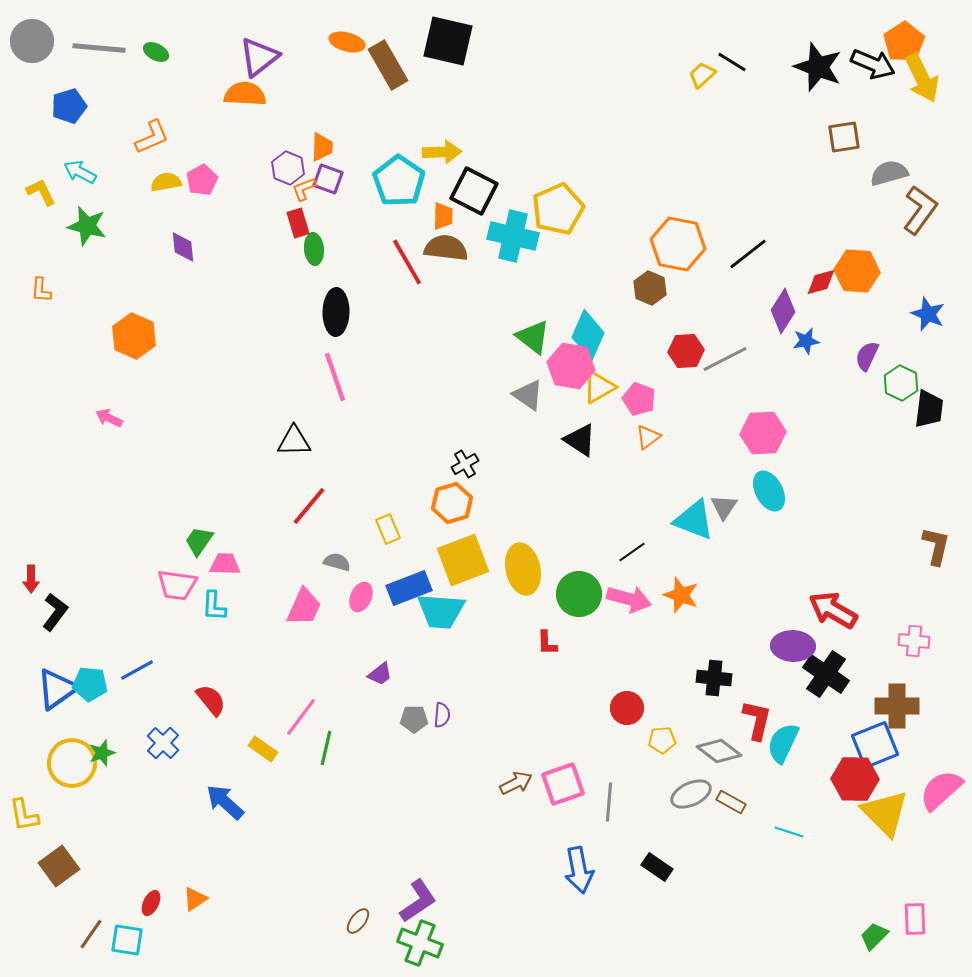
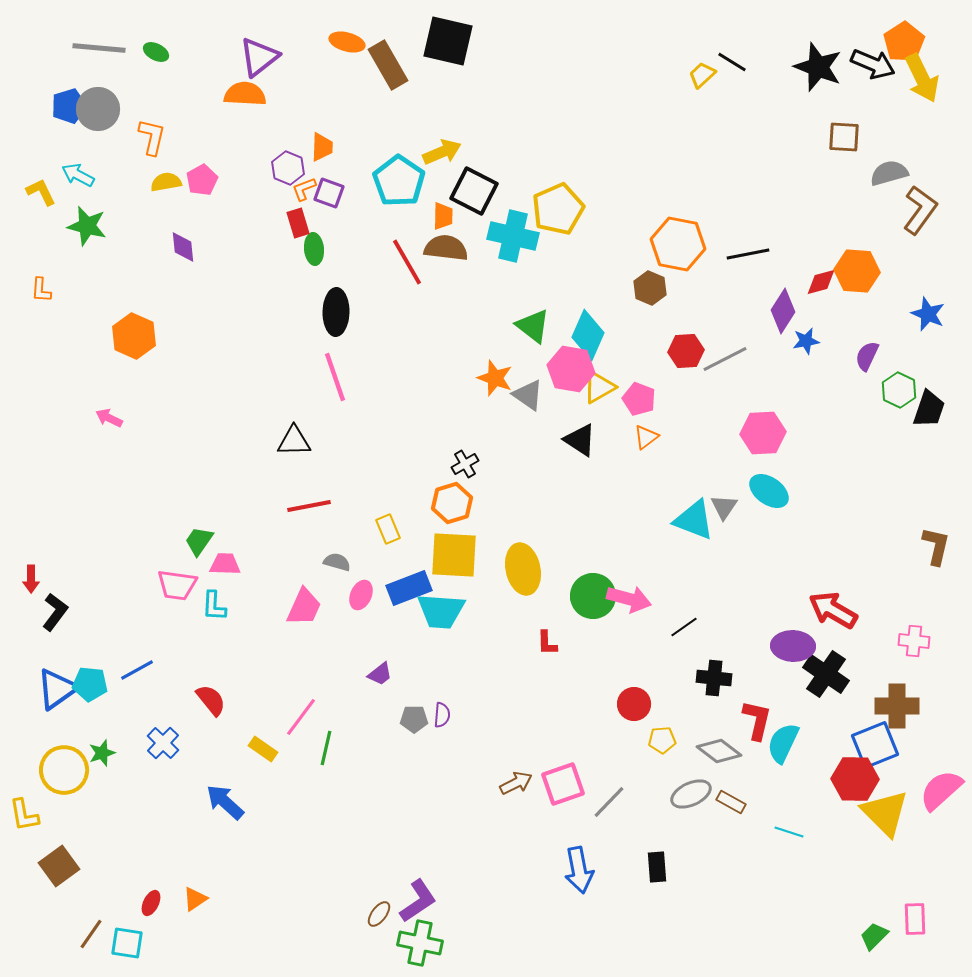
gray circle at (32, 41): moved 66 px right, 68 px down
orange L-shape at (152, 137): rotated 54 degrees counterclockwise
brown square at (844, 137): rotated 12 degrees clockwise
yellow arrow at (442, 152): rotated 21 degrees counterclockwise
cyan arrow at (80, 172): moved 2 px left, 3 px down
purple square at (328, 179): moved 1 px right, 14 px down
black line at (748, 254): rotated 27 degrees clockwise
green triangle at (533, 337): moved 11 px up
pink hexagon at (571, 366): moved 3 px down
green hexagon at (901, 383): moved 2 px left, 7 px down
black trapezoid at (929, 409): rotated 12 degrees clockwise
orange triangle at (648, 437): moved 2 px left
cyan ellipse at (769, 491): rotated 27 degrees counterclockwise
red line at (309, 506): rotated 39 degrees clockwise
black line at (632, 552): moved 52 px right, 75 px down
yellow square at (463, 560): moved 9 px left, 5 px up; rotated 24 degrees clockwise
green circle at (579, 594): moved 14 px right, 2 px down
orange star at (681, 595): moved 186 px left, 217 px up
pink ellipse at (361, 597): moved 2 px up
red circle at (627, 708): moved 7 px right, 4 px up
yellow circle at (72, 763): moved 8 px left, 7 px down
gray line at (609, 802): rotated 39 degrees clockwise
black rectangle at (657, 867): rotated 52 degrees clockwise
brown ellipse at (358, 921): moved 21 px right, 7 px up
cyan square at (127, 940): moved 3 px down
green cross at (420, 943): rotated 9 degrees counterclockwise
